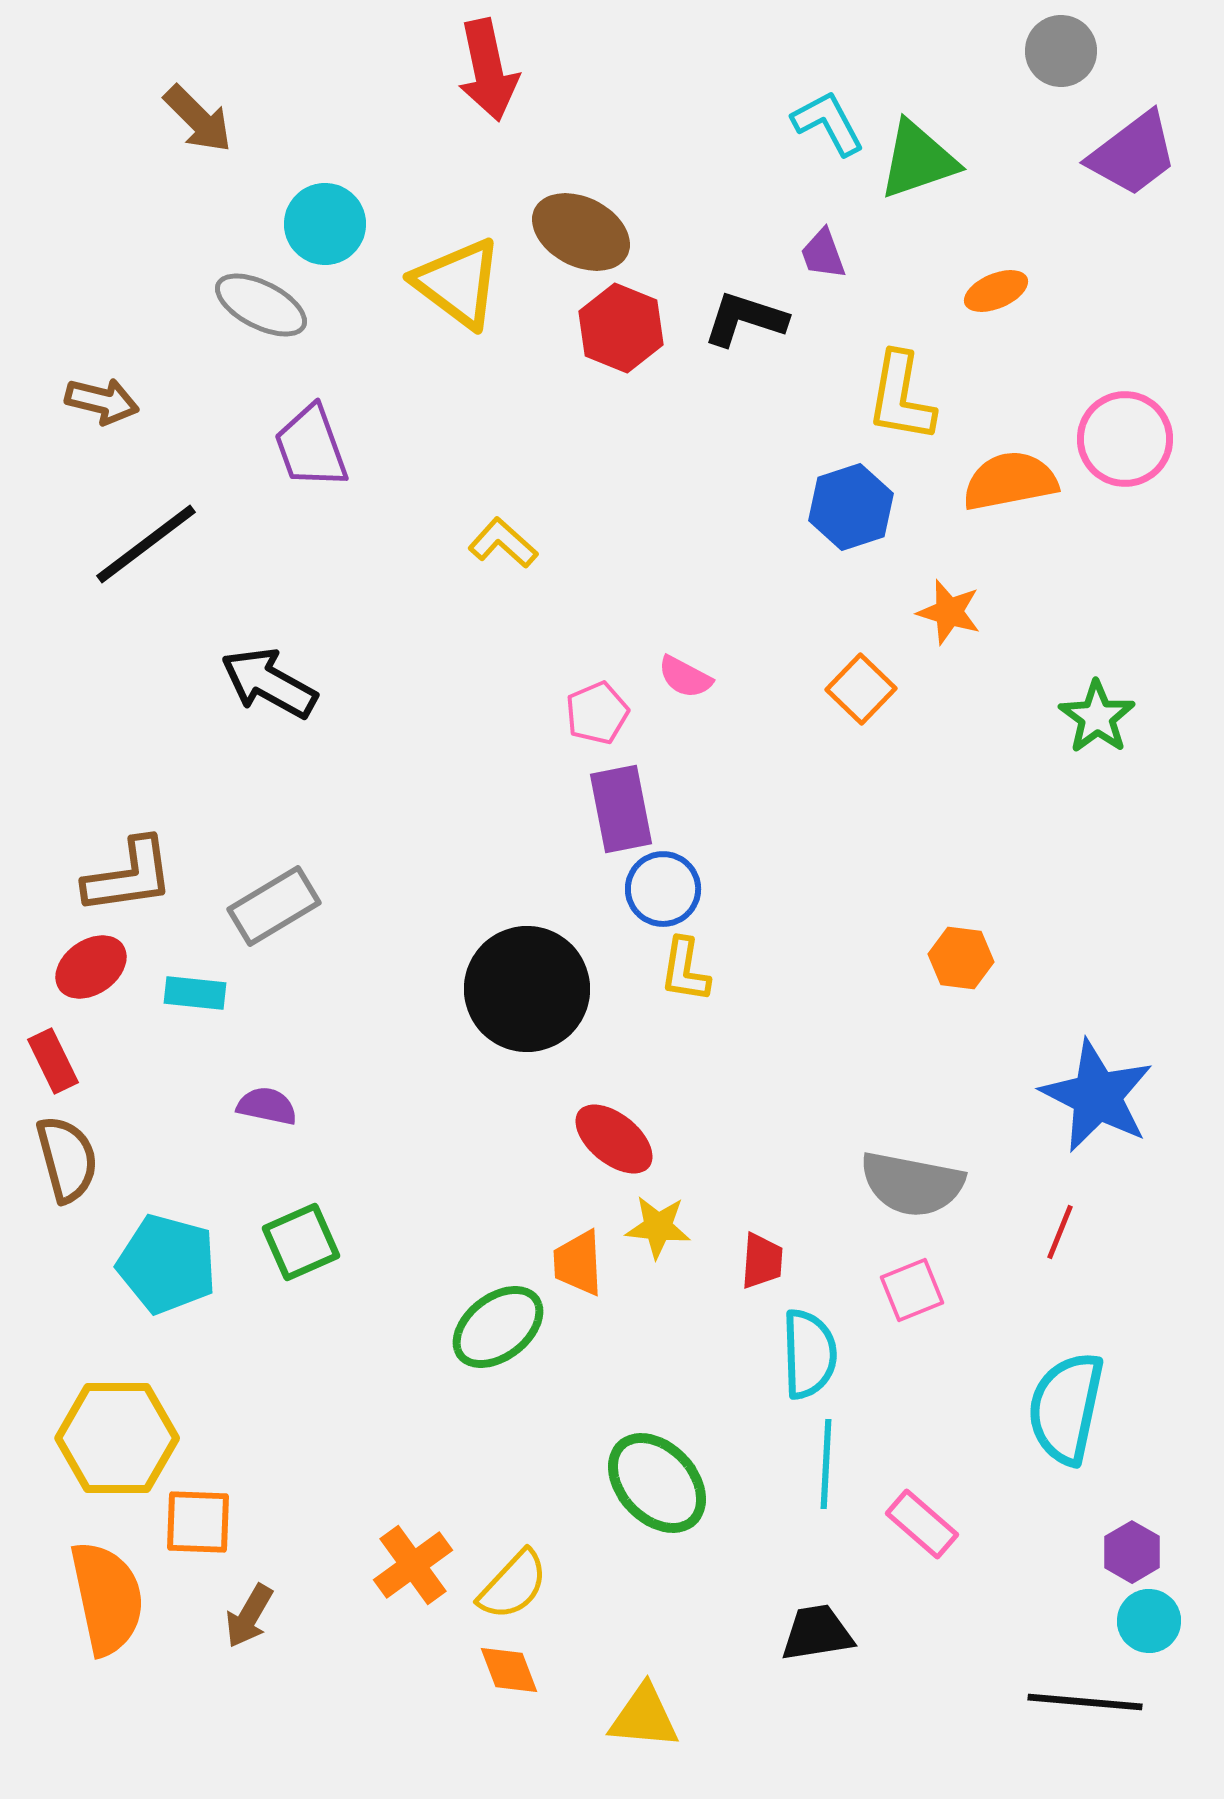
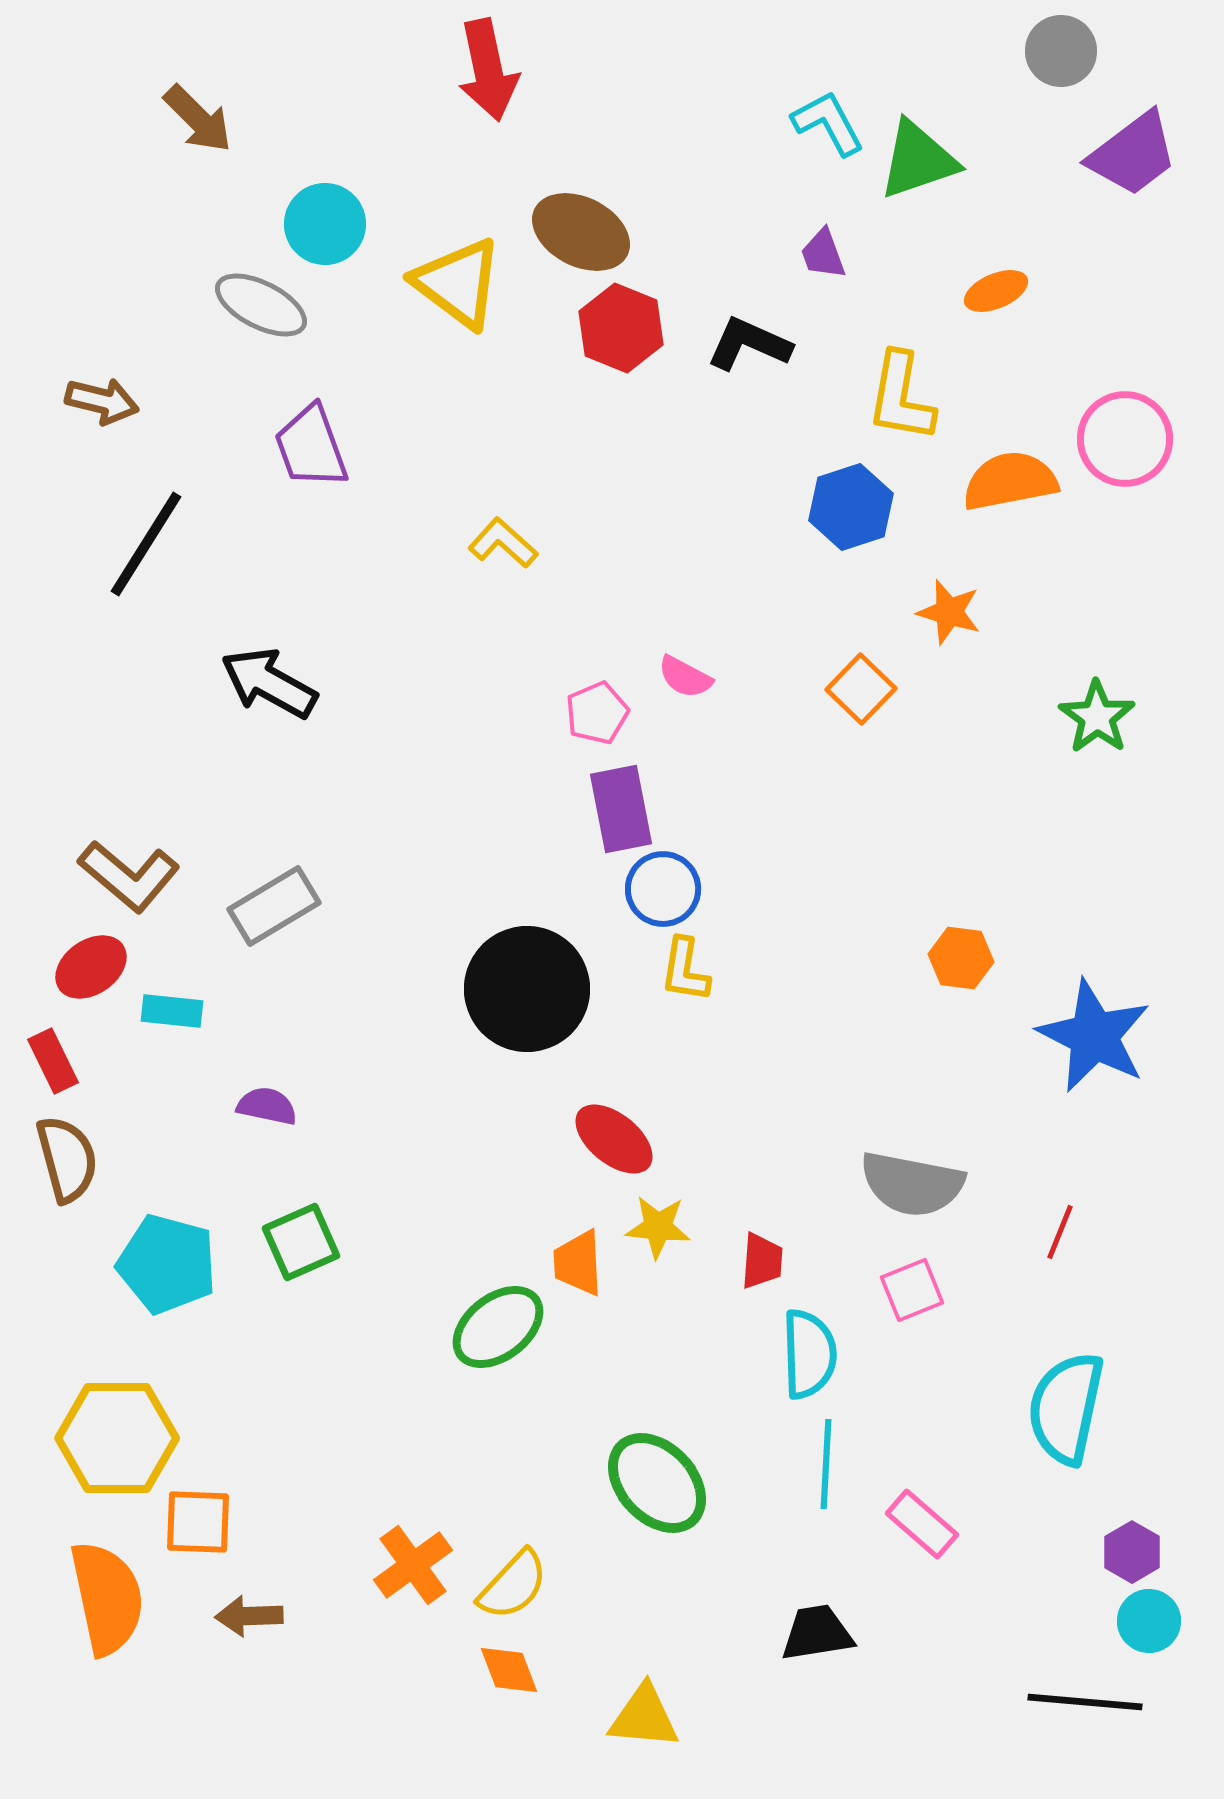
black L-shape at (745, 319): moved 4 px right, 25 px down; rotated 6 degrees clockwise
black line at (146, 544): rotated 21 degrees counterclockwise
brown L-shape at (129, 876): rotated 48 degrees clockwise
cyan rectangle at (195, 993): moved 23 px left, 18 px down
blue star at (1097, 1096): moved 3 px left, 60 px up
brown arrow at (249, 1616): rotated 58 degrees clockwise
